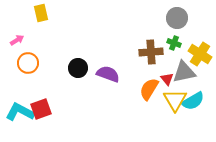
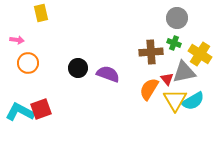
pink arrow: rotated 40 degrees clockwise
